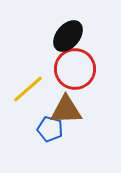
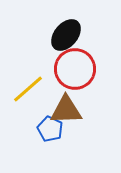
black ellipse: moved 2 px left, 1 px up
blue pentagon: rotated 10 degrees clockwise
